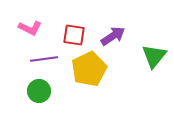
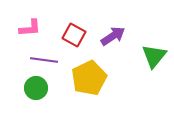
pink L-shape: rotated 30 degrees counterclockwise
red square: rotated 20 degrees clockwise
purple line: moved 1 px down; rotated 16 degrees clockwise
yellow pentagon: moved 9 px down
green circle: moved 3 px left, 3 px up
